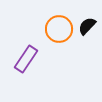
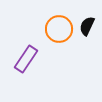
black semicircle: rotated 18 degrees counterclockwise
